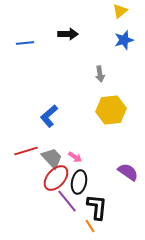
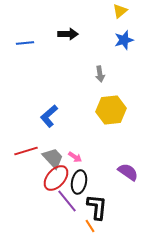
gray trapezoid: moved 1 px right
